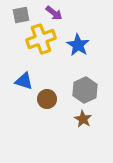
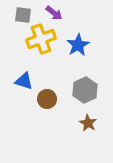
gray square: moved 2 px right; rotated 18 degrees clockwise
blue star: rotated 10 degrees clockwise
brown star: moved 5 px right, 4 px down
